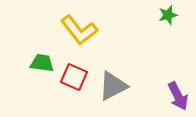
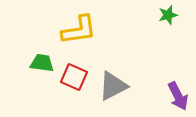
yellow L-shape: rotated 60 degrees counterclockwise
